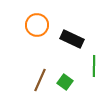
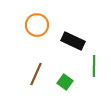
black rectangle: moved 1 px right, 2 px down
brown line: moved 4 px left, 6 px up
